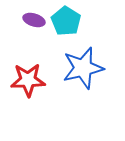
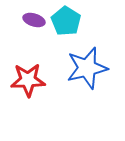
blue star: moved 4 px right
